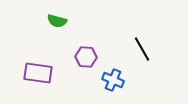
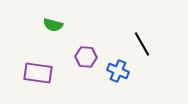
green semicircle: moved 4 px left, 4 px down
black line: moved 5 px up
blue cross: moved 5 px right, 9 px up
